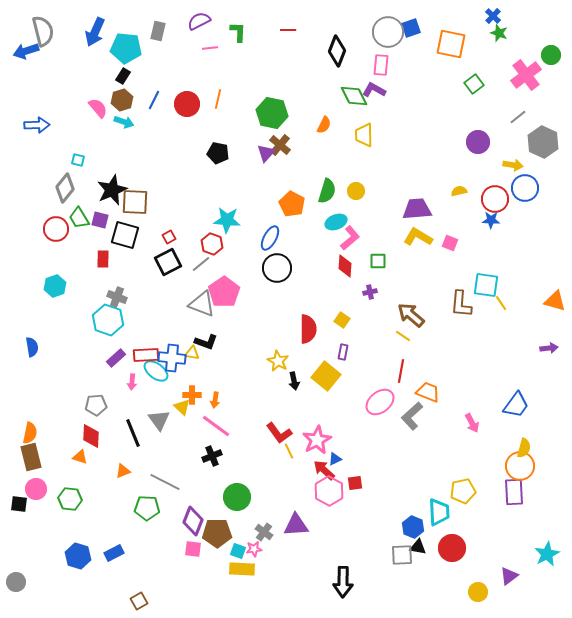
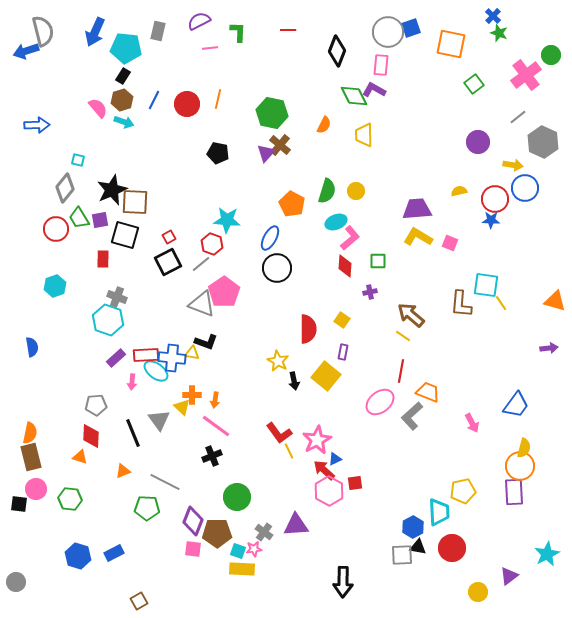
purple square at (100, 220): rotated 24 degrees counterclockwise
blue hexagon at (413, 527): rotated 10 degrees clockwise
